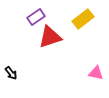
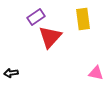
yellow rectangle: rotated 60 degrees counterclockwise
red triangle: rotated 30 degrees counterclockwise
black arrow: rotated 120 degrees clockwise
